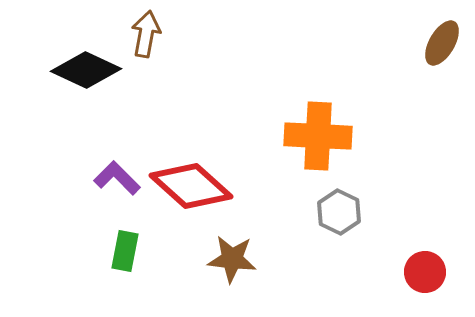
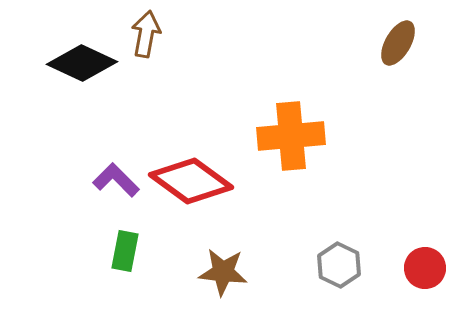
brown ellipse: moved 44 px left
black diamond: moved 4 px left, 7 px up
orange cross: moved 27 px left; rotated 8 degrees counterclockwise
purple L-shape: moved 1 px left, 2 px down
red diamond: moved 5 px up; rotated 6 degrees counterclockwise
gray hexagon: moved 53 px down
brown star: moved 9 px left, 13 px down
red circle: moved 4 px up
